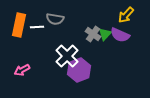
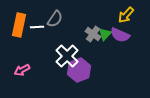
gray semicircle: rotated 66 degrees counterclockwise
